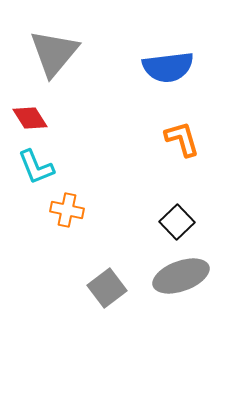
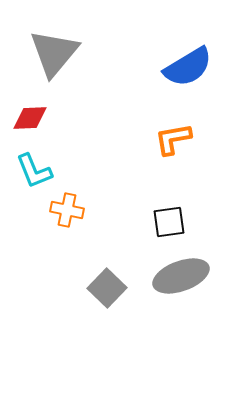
blue semicircle: moved 20 px right; rotated 24 degrees counterclockwise
red diamond: rotated 60 degrees counterclockwise
orange L-shape: moved 9 px left; rotated 84 degrees counterclockwise
cyan L-shape: moved 2 px left, 4 px down
black square: moved 8 px left; rotated 36 degrees clockwise
gray square: rotated 9 degrees counterclockwise
